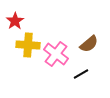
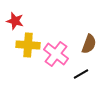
red star: rotated 24 degrees counterclockwise
brown semicircle: rotated 30 degrees counterclockwise
